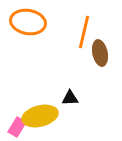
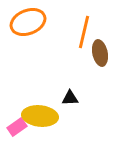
orange ellipse: rotated 32 degrees counterclockwise
yellow ellipse: rotated 20 degrees clockwise
pink rectangle: rotated 24 degrees clockwise
